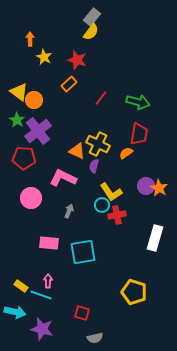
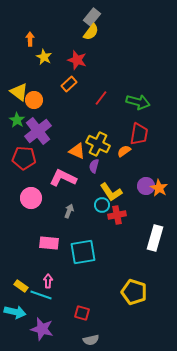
orange semicircle: moved 2 px left, 2 px up
gray semicircle: moved 4 px left, 2 px down
